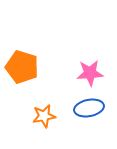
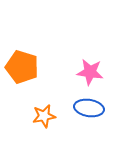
pink star: moved 1 px up; rotated 12 degrees clockwise
blue ellipse: rotated 20 degrees clockwise
